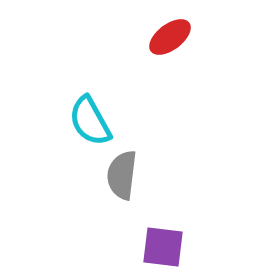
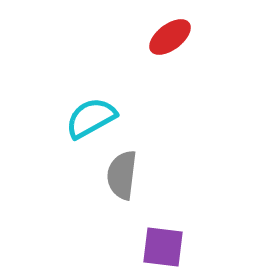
cyan semicircle: moved 1 px right, 3 px up; rotated 90 degrees clockwise
